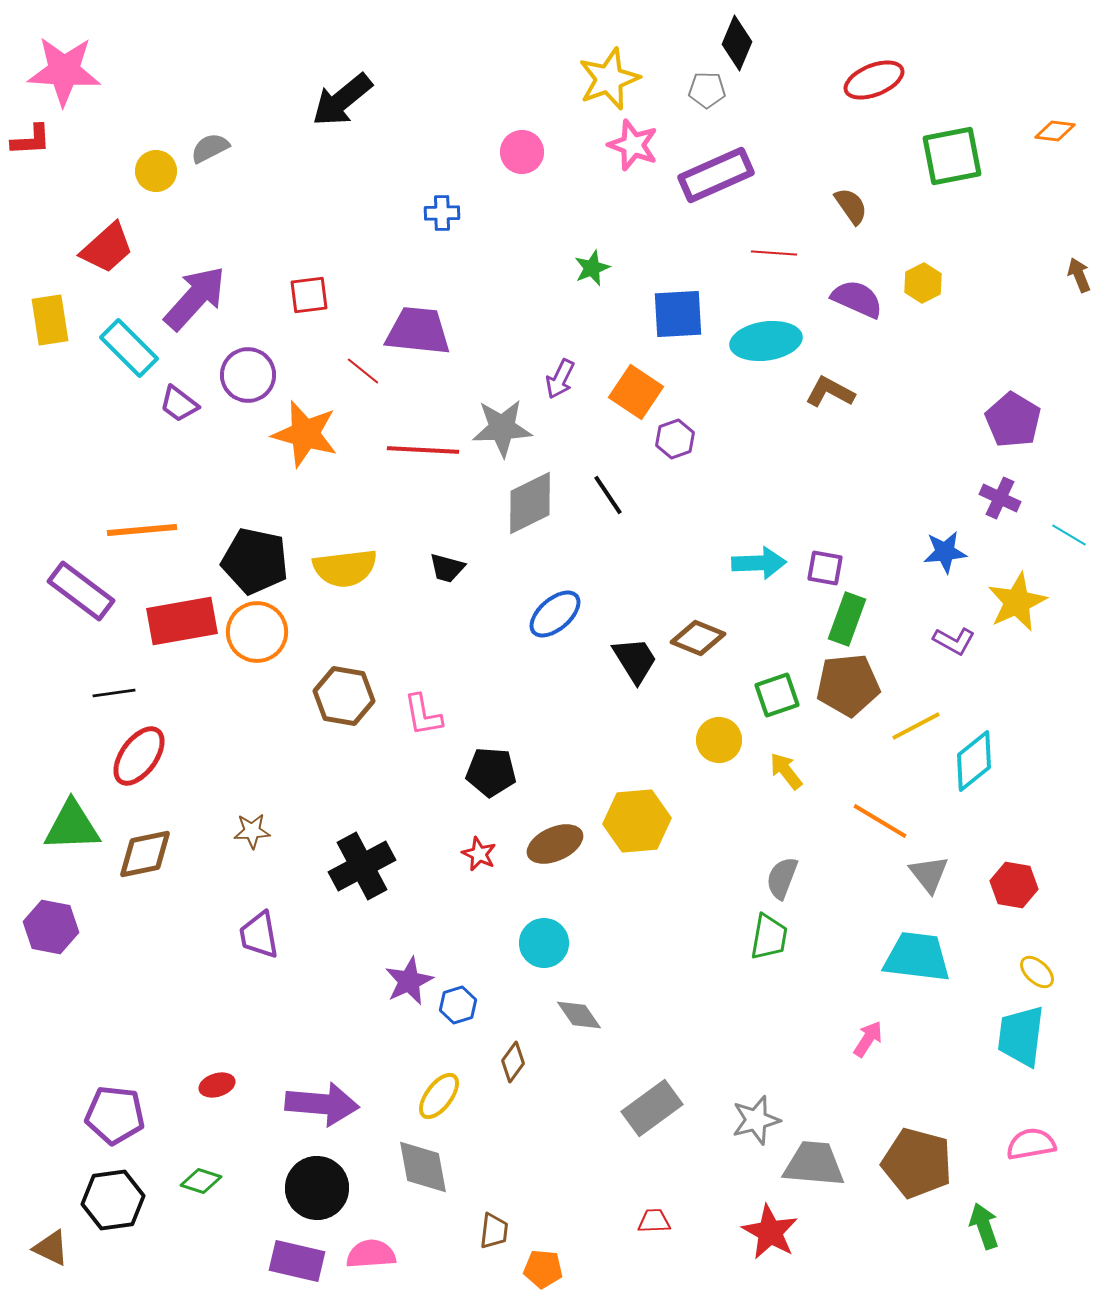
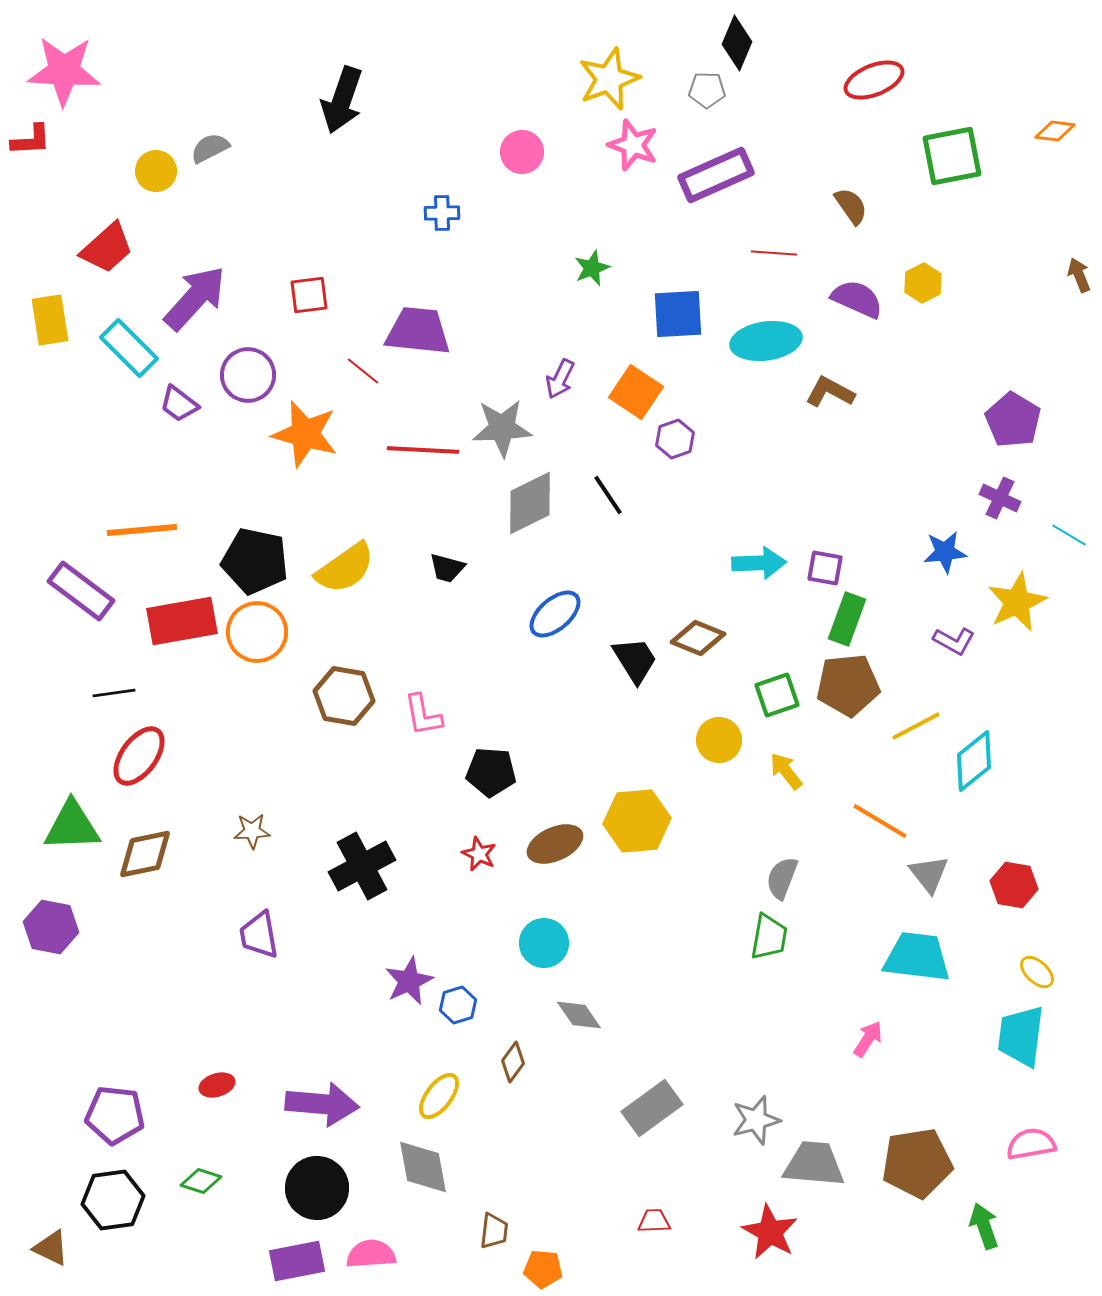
black arrow at (342, 100): rotated 32 degrees counterclockwise
yellow semicircle at (345, 568): rotated 28 degrees counterclockwise
brown pentagon at (917, 1163): rotated 24 degrees counterclockwise
purple rectangle at (297, 1261): rotated 24 degrees counterclockwise
